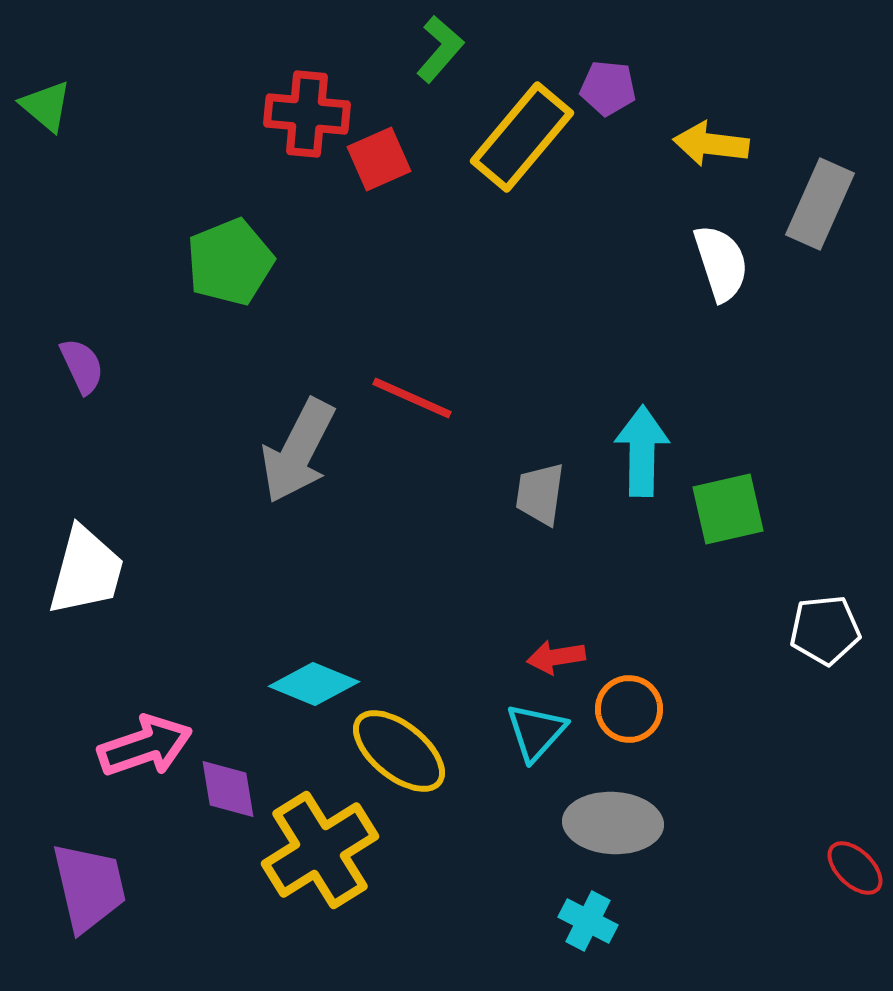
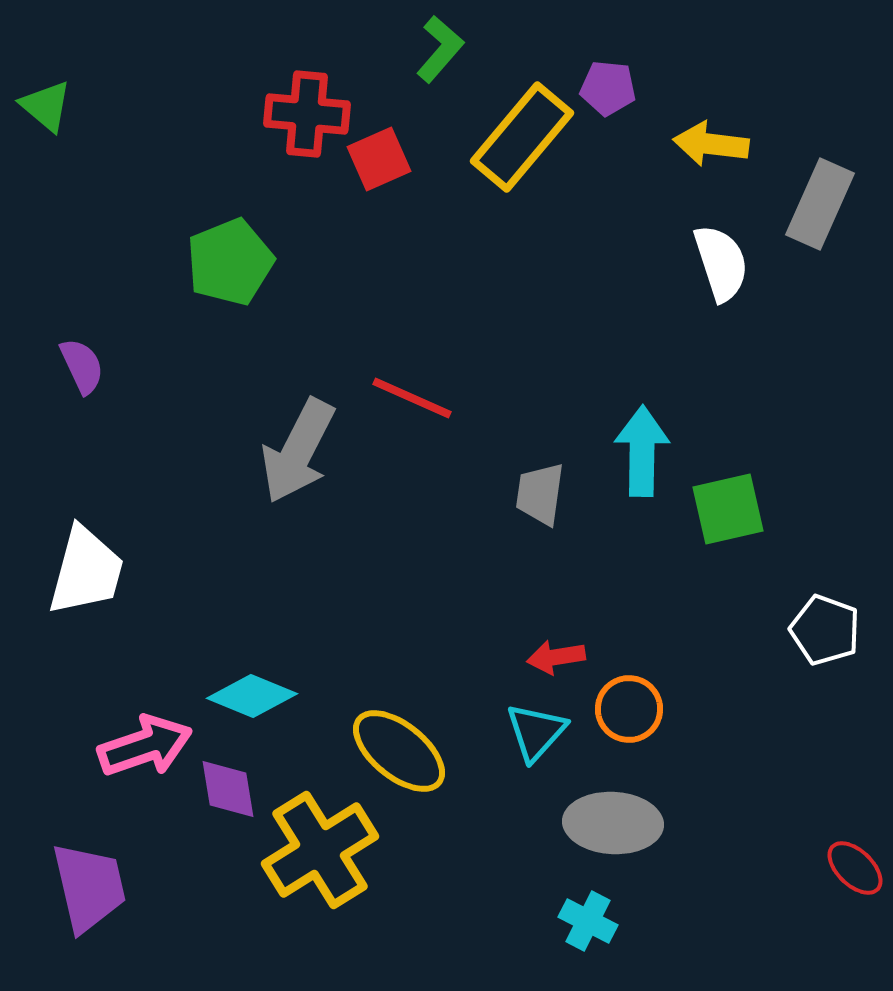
white pentagon: rotated 26 degrees clockwise
cyan diamond: moved 62 px left, 12 px down
